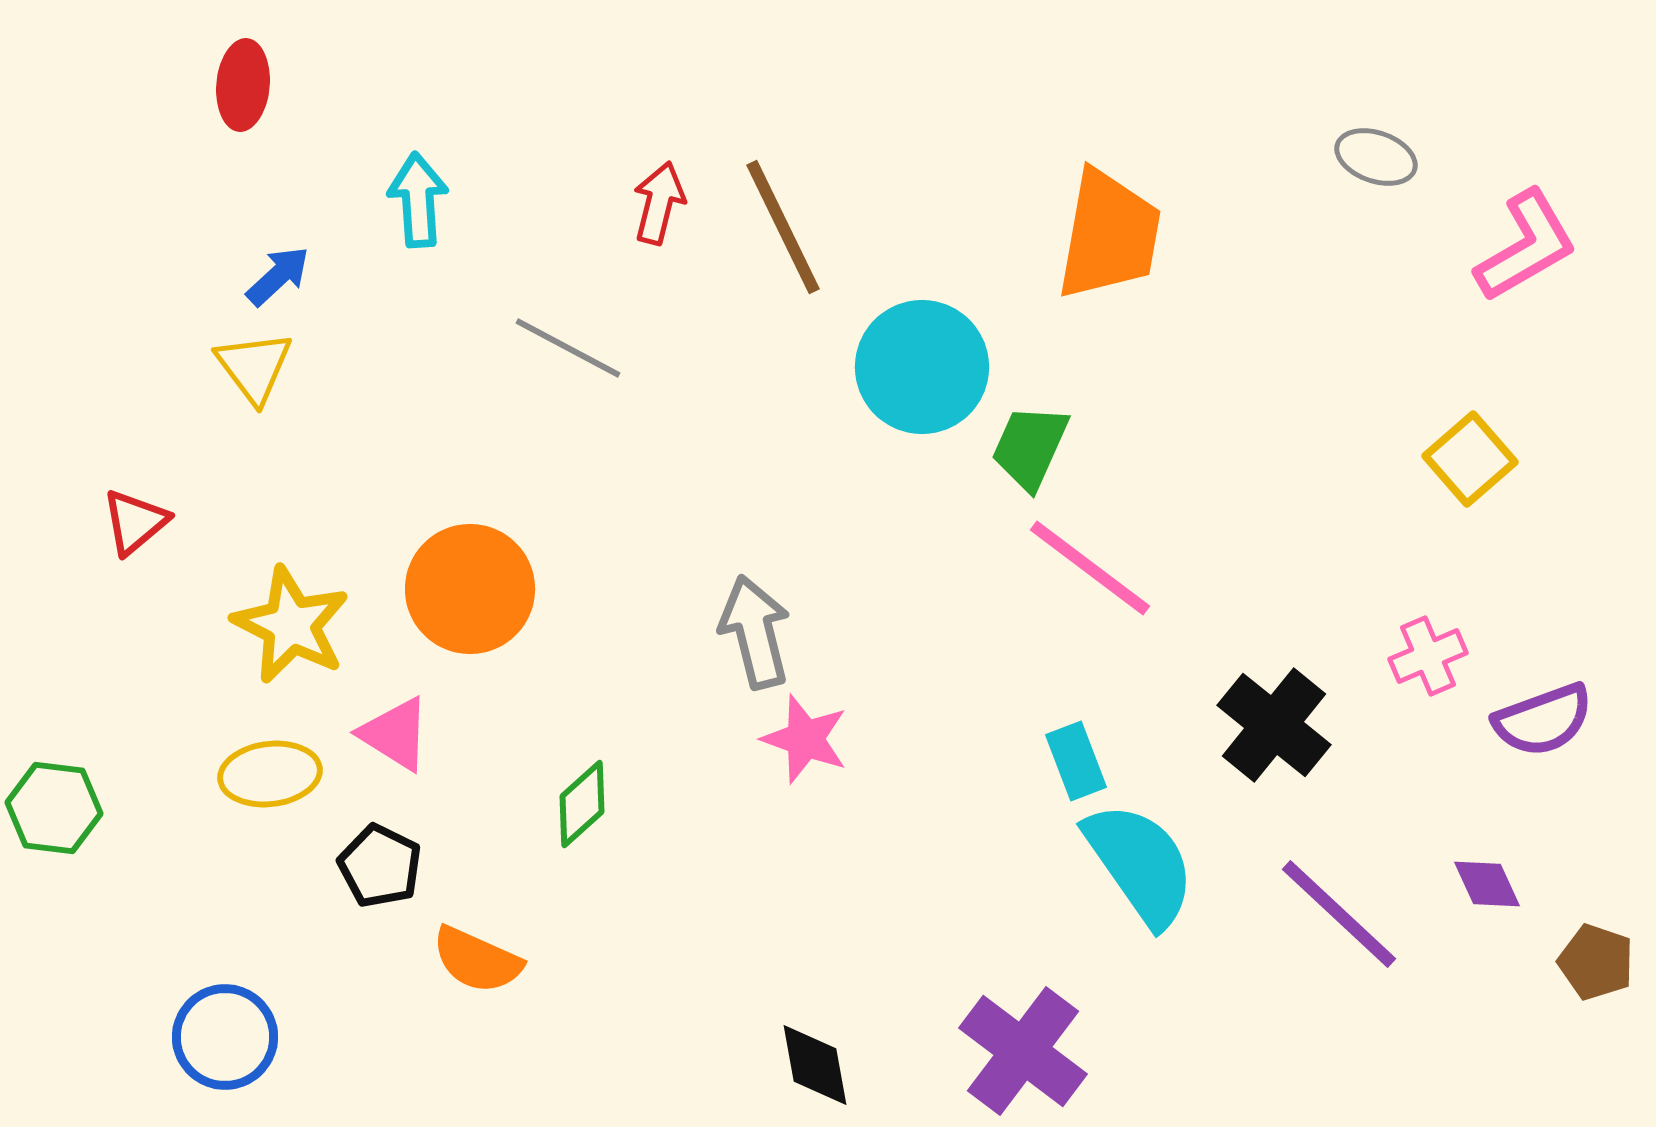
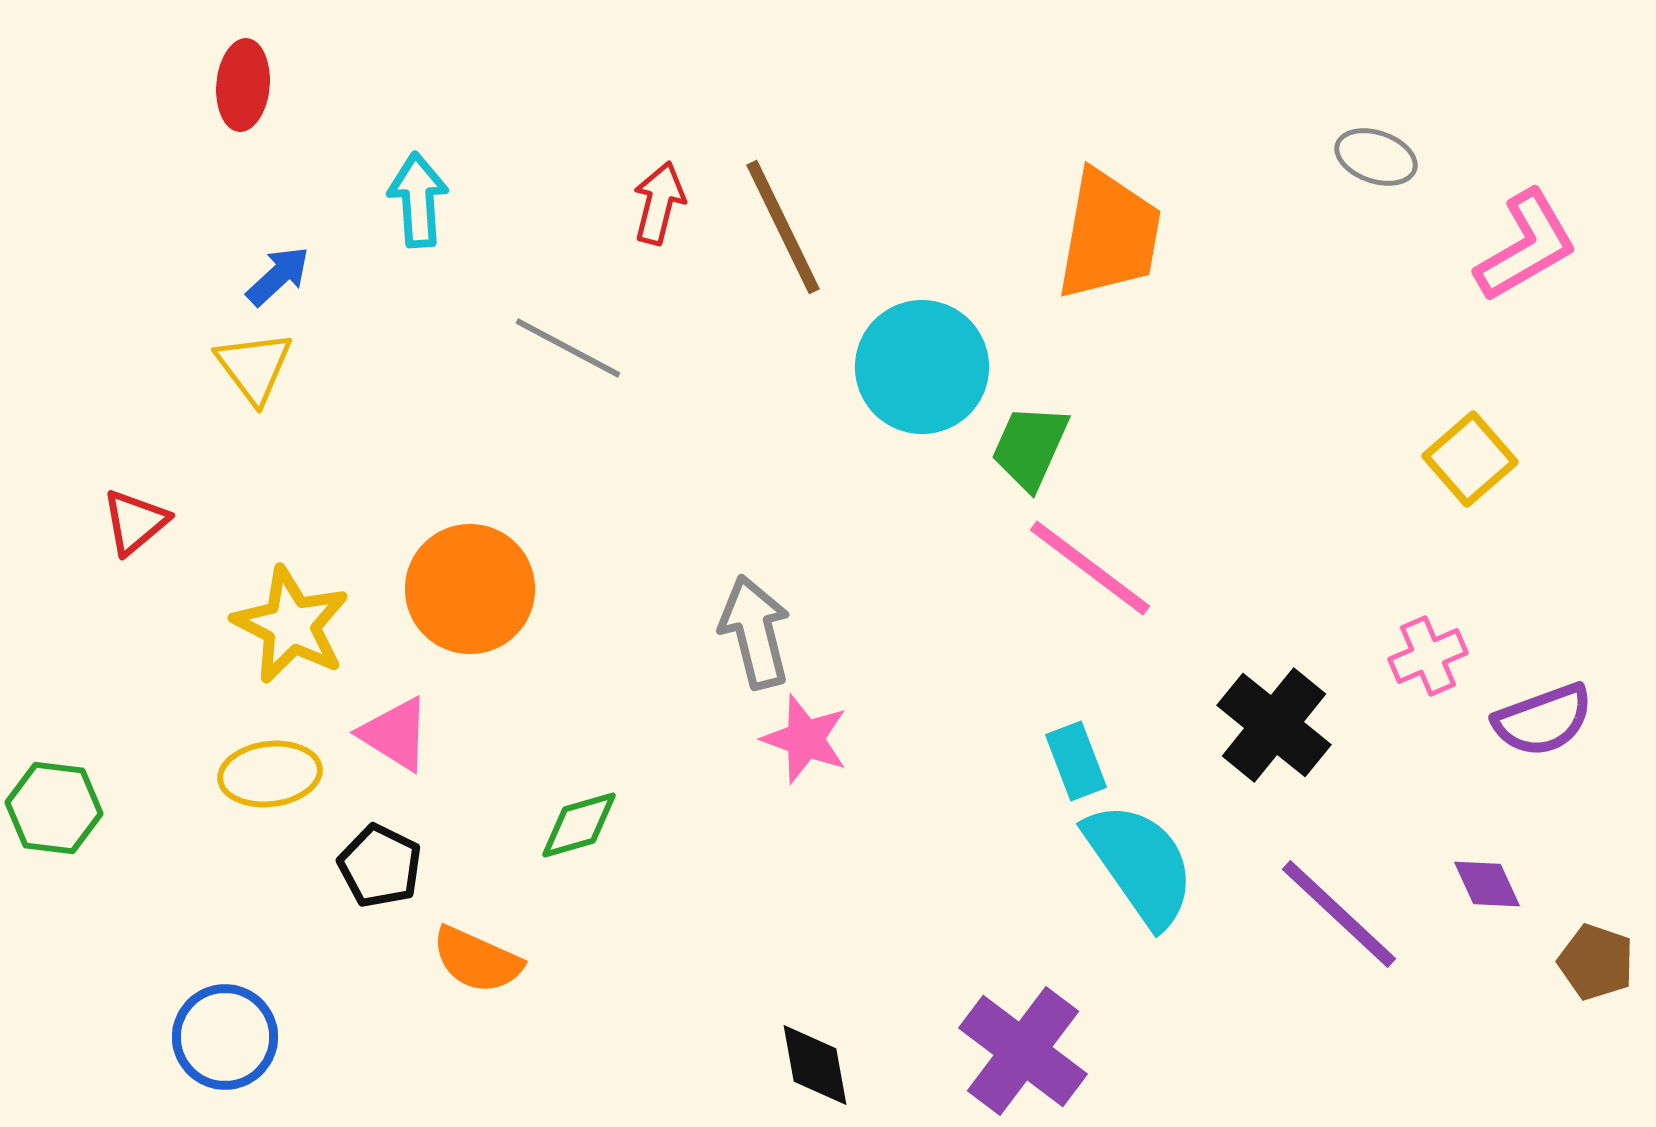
green diamond: moved 3 px left, 21 px down; rotated 26 degrees clockwise
